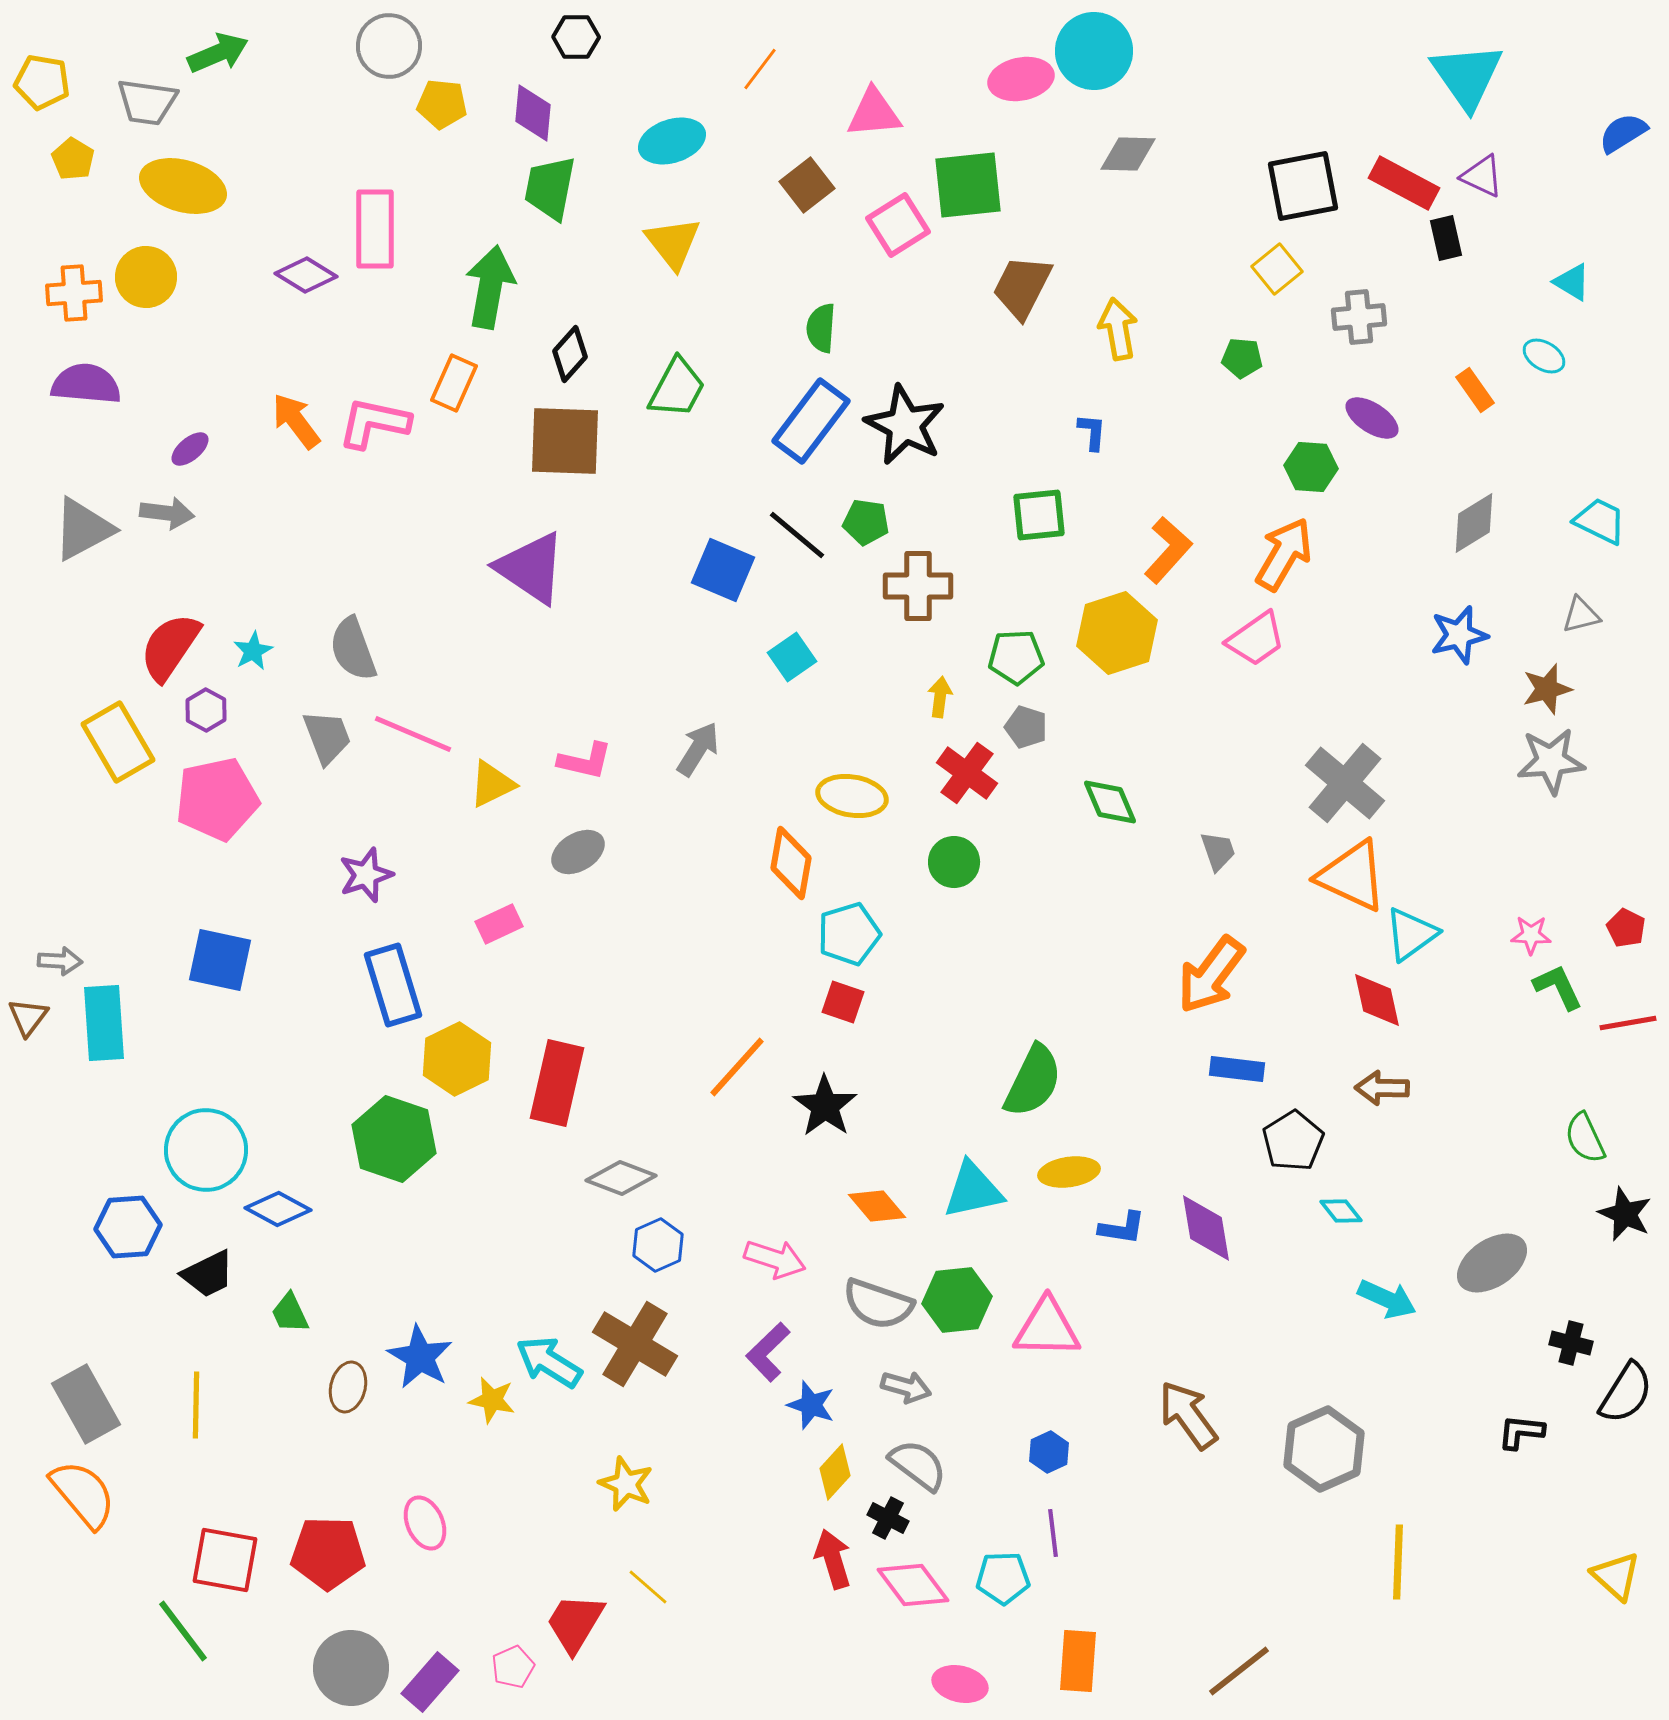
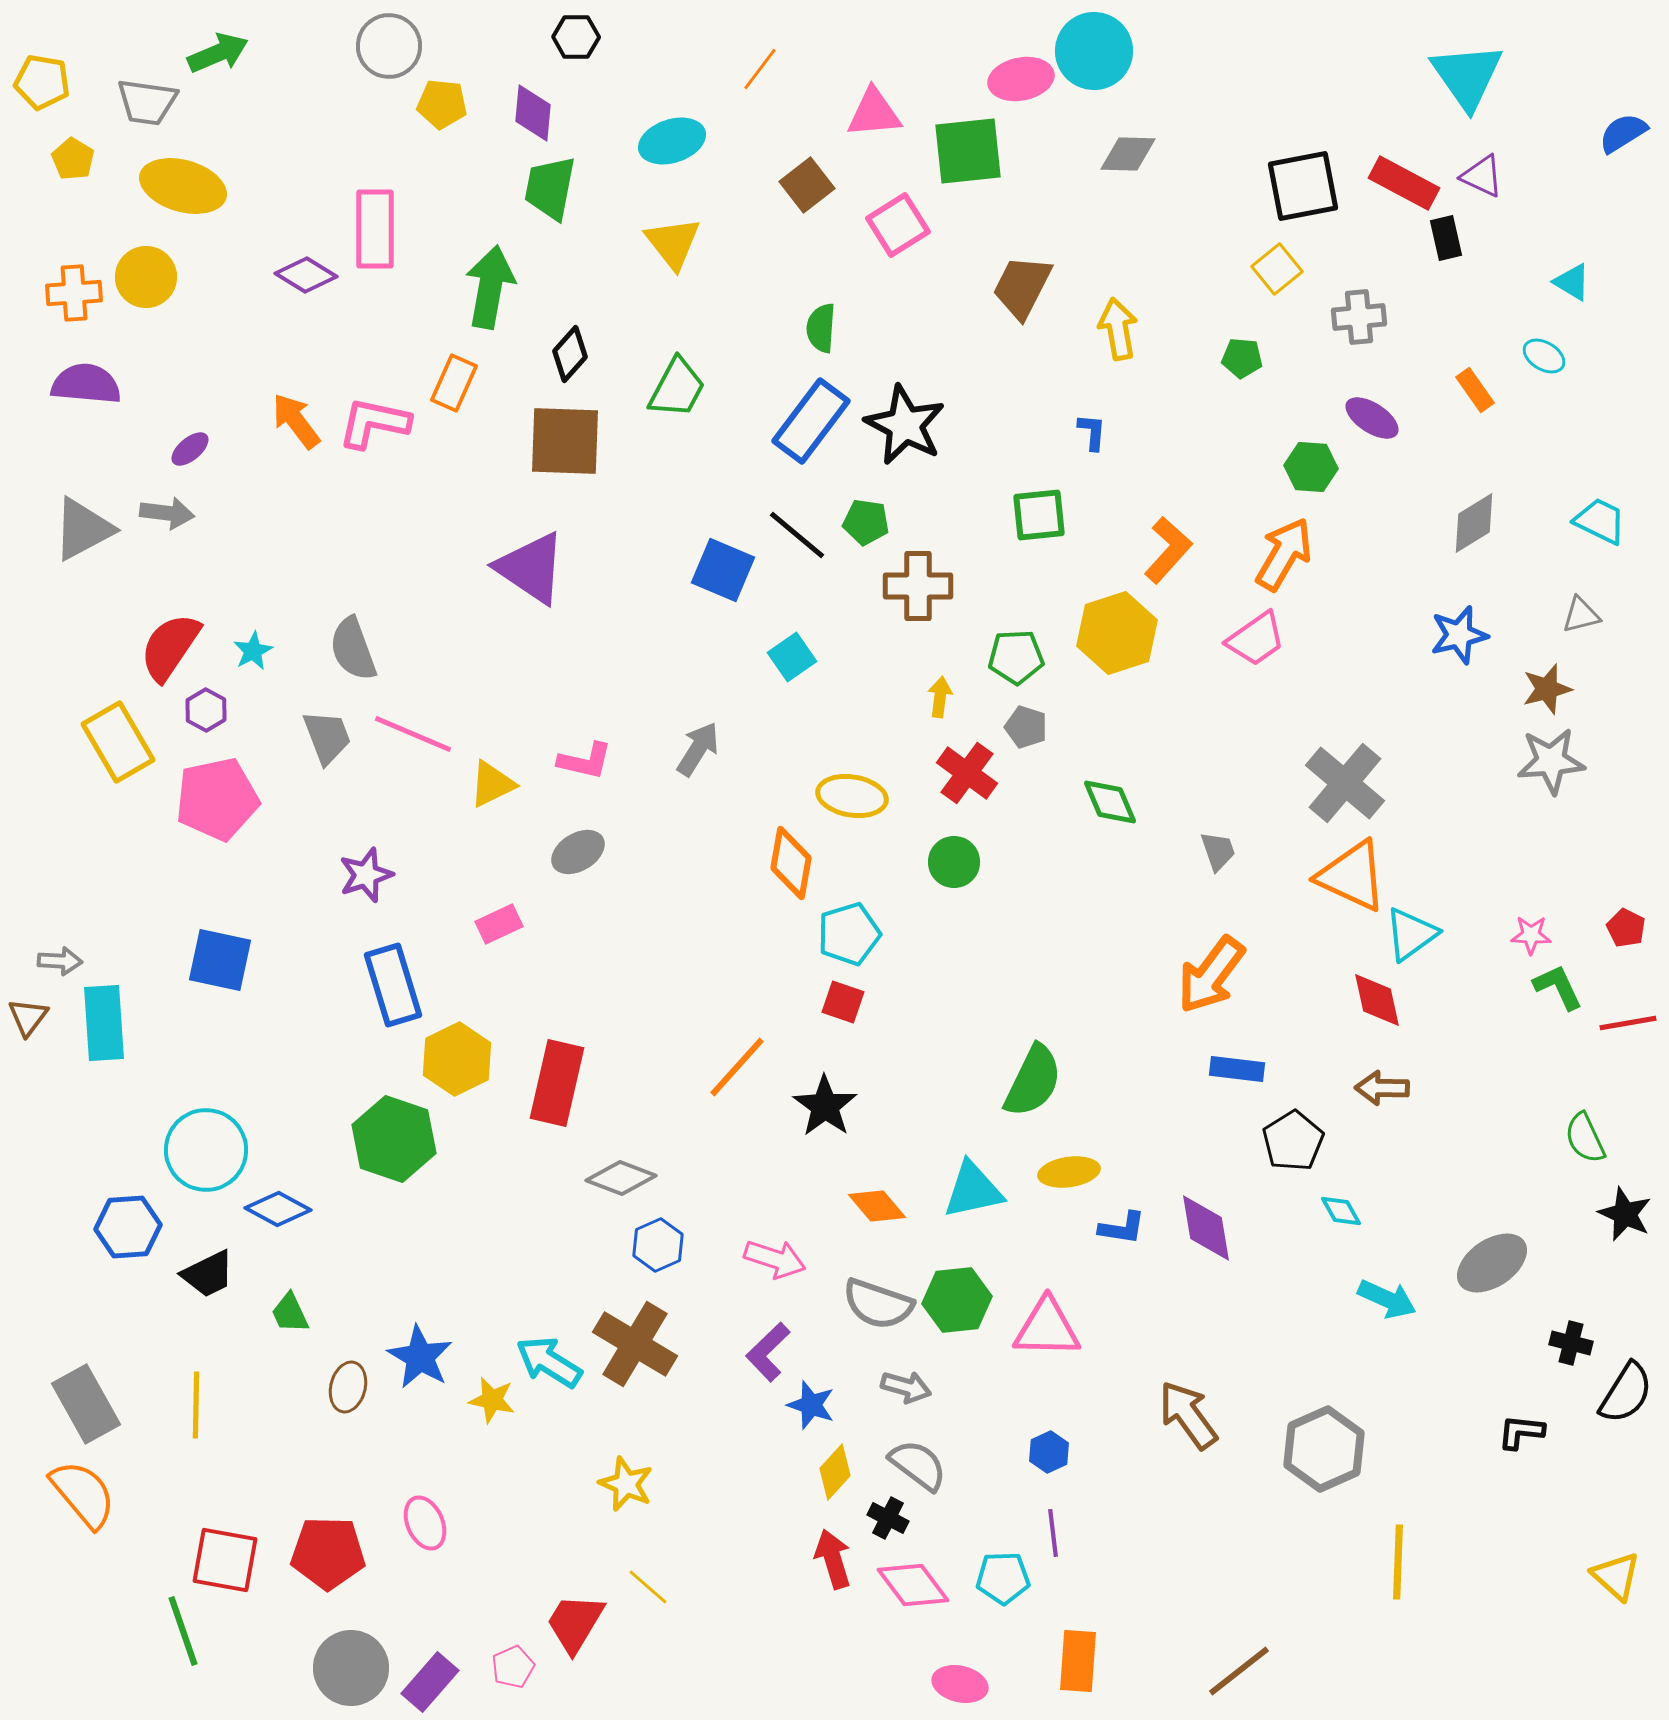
green square at (968, 185): moved 34 px up
cyan diamond at (1341, 1211): rotated 9 degrees clockwise
green line at (183, 1631): rotated 18 degrees clockwise
